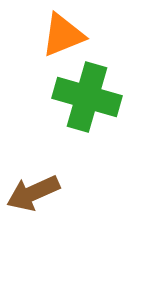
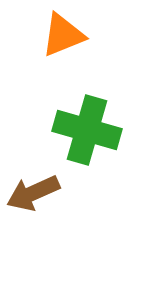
green cross: moved 33 px down
